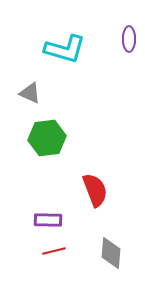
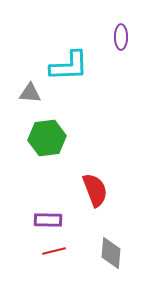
purple ellipse: moved 8 px left, 2 px up
cyan L-shape: moved 4 px right, 17 px down; rotated 18 degrees counterclockwise
gray triangle: rotated 20 degrees counterclockwise
